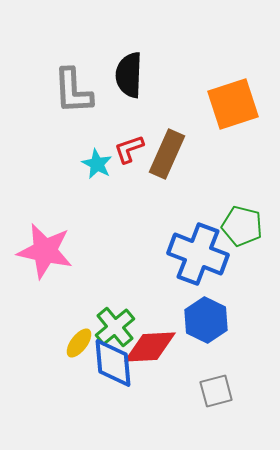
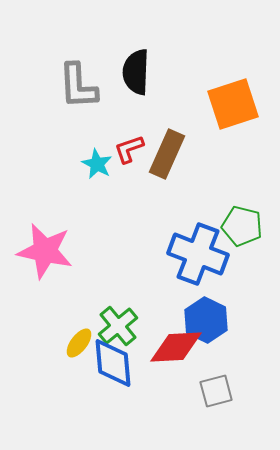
black semicircle: moved 7 px right, 3 px up
gray L-shape: moved 5 px right, 5 px up
green cross: moved 3 px right, 1 px up
red diamond: moved 26 px right
